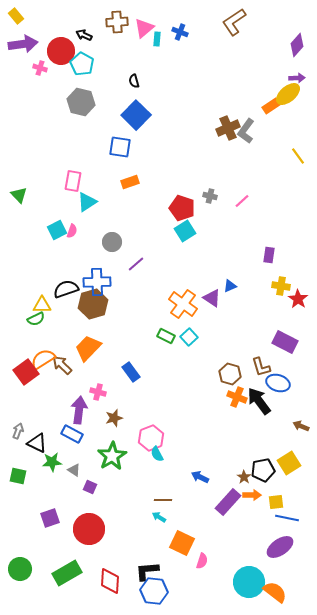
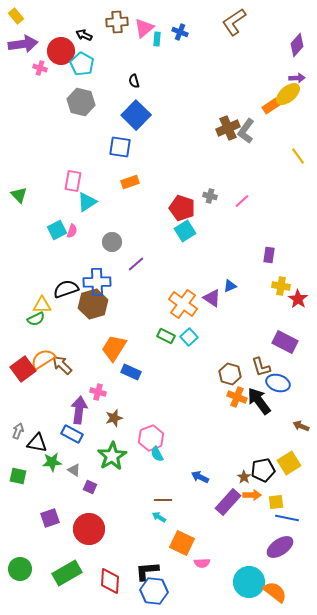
orange trapezoid at (88, 348): moved 26 px right; rotated 12 degrees counterclockwise
red square at (26, 372): moved 3 px left, 3 px up
blue rectangle at (131, 372): rotated 30 degrees counterclockwise
black triangle at (37, 443): rotated 15 degrees counterclockwise
pink semicircle at (202, 561): moved 2 px down; rotated 70 degrees clockwise
